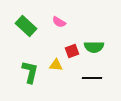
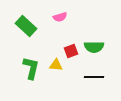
pink semicircle: moved 1 px right, 5 px up; rotated 48 degrees counterclockwise
red square: moved 1 px left
green L-shape: moved 1 px right, 4 px up
black line: moved 2 px right, 1 px up
